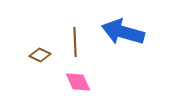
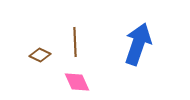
blue arrow: moved 15 px right, 12 px down; rotated 93 degrees clockwise
pink diamond: moved 1 px left
